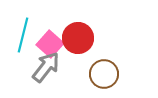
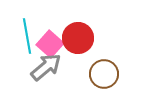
cyan line: moved 4 px right, 1 px down; rotated 24 degrees counterclockwise
gray arrow: rotated 12 degrees clockwise
